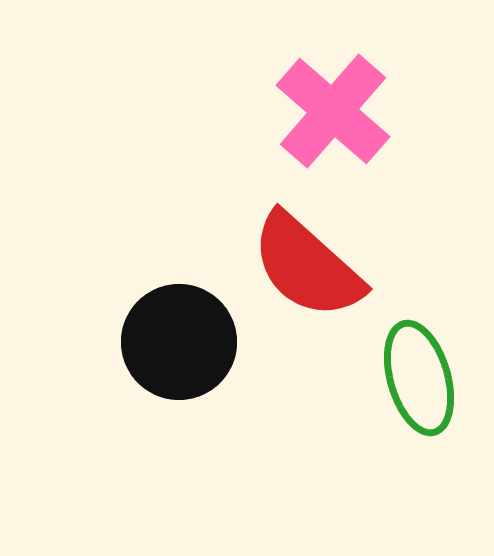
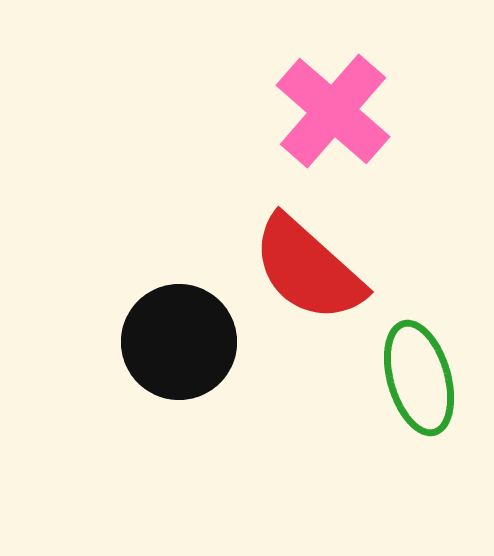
red semicircle: moved 1 px right, 3 px down
